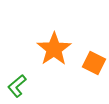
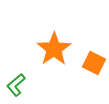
green L-shape: moved 1 px left, 1 px up
